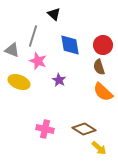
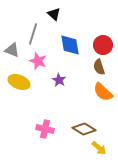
gray line: moved 2 px up
